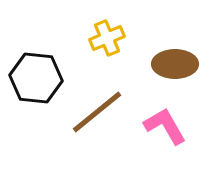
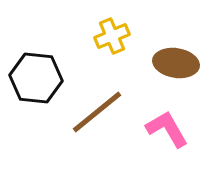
yellow cross: moved 5 px right, 2 px up
brown ellipse: moved 1 px right, 1 px up; rotated 9 degrees clockwise
pink L-shape: moved 2 px right, 3 px down
